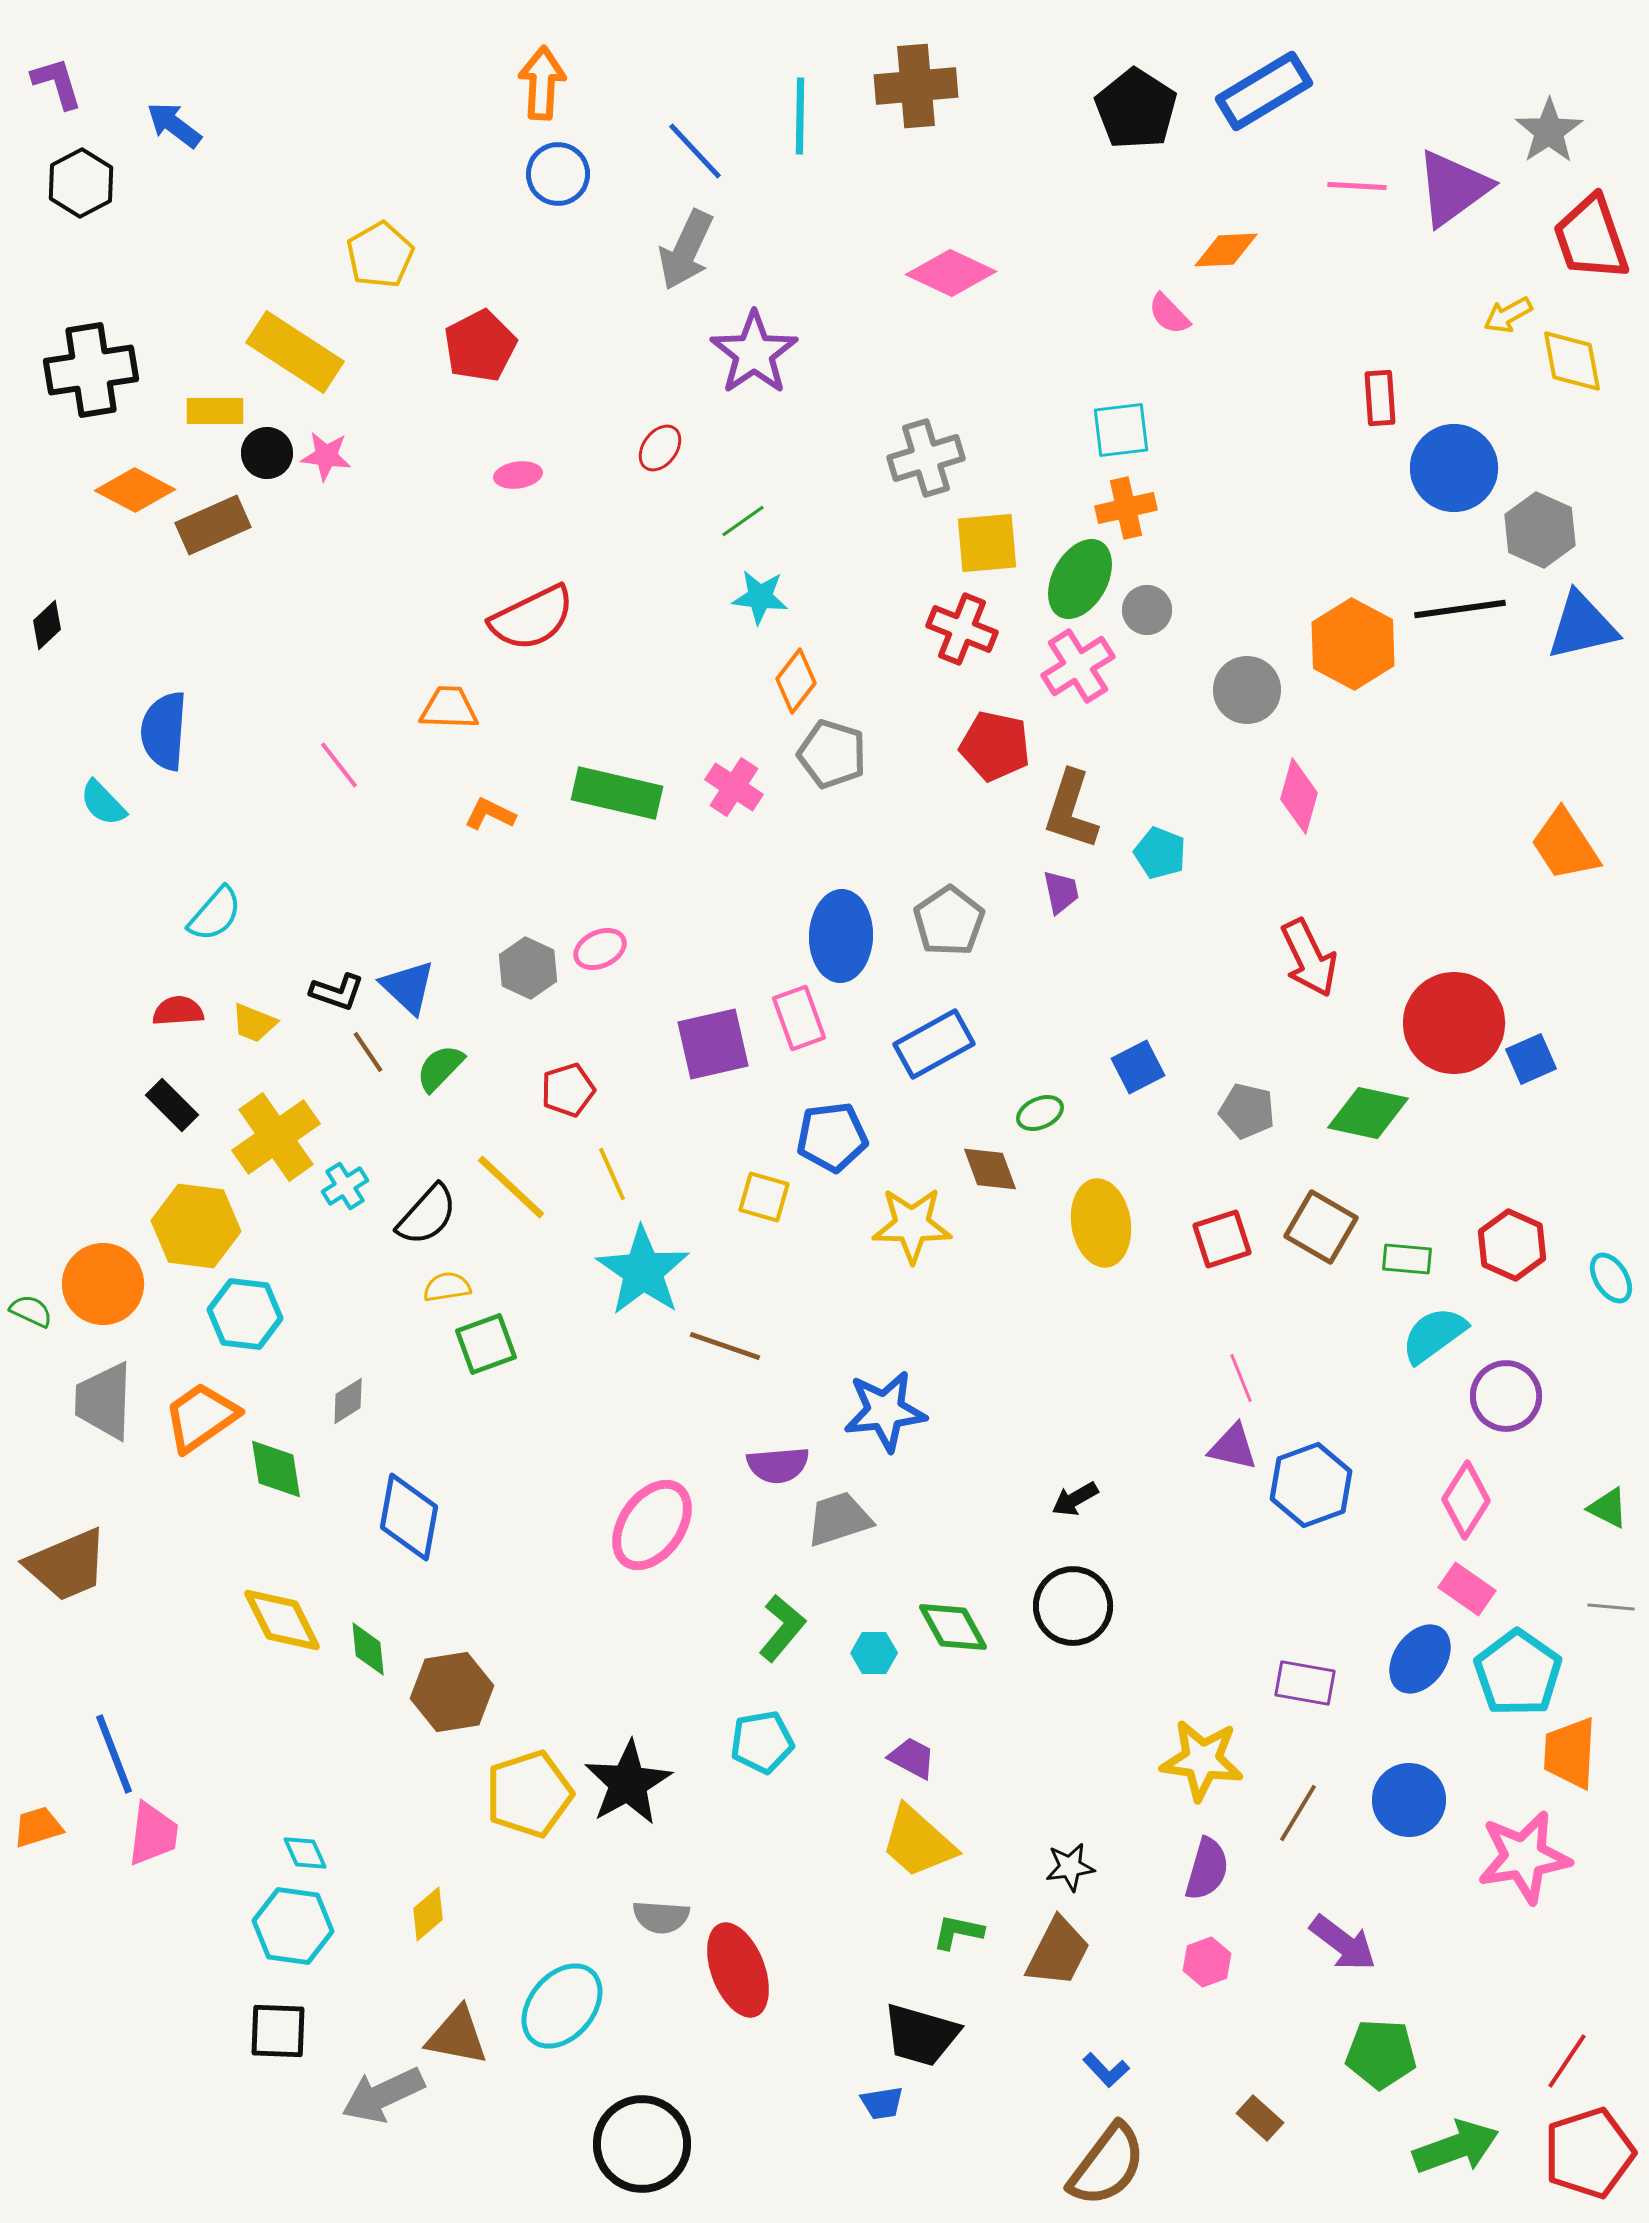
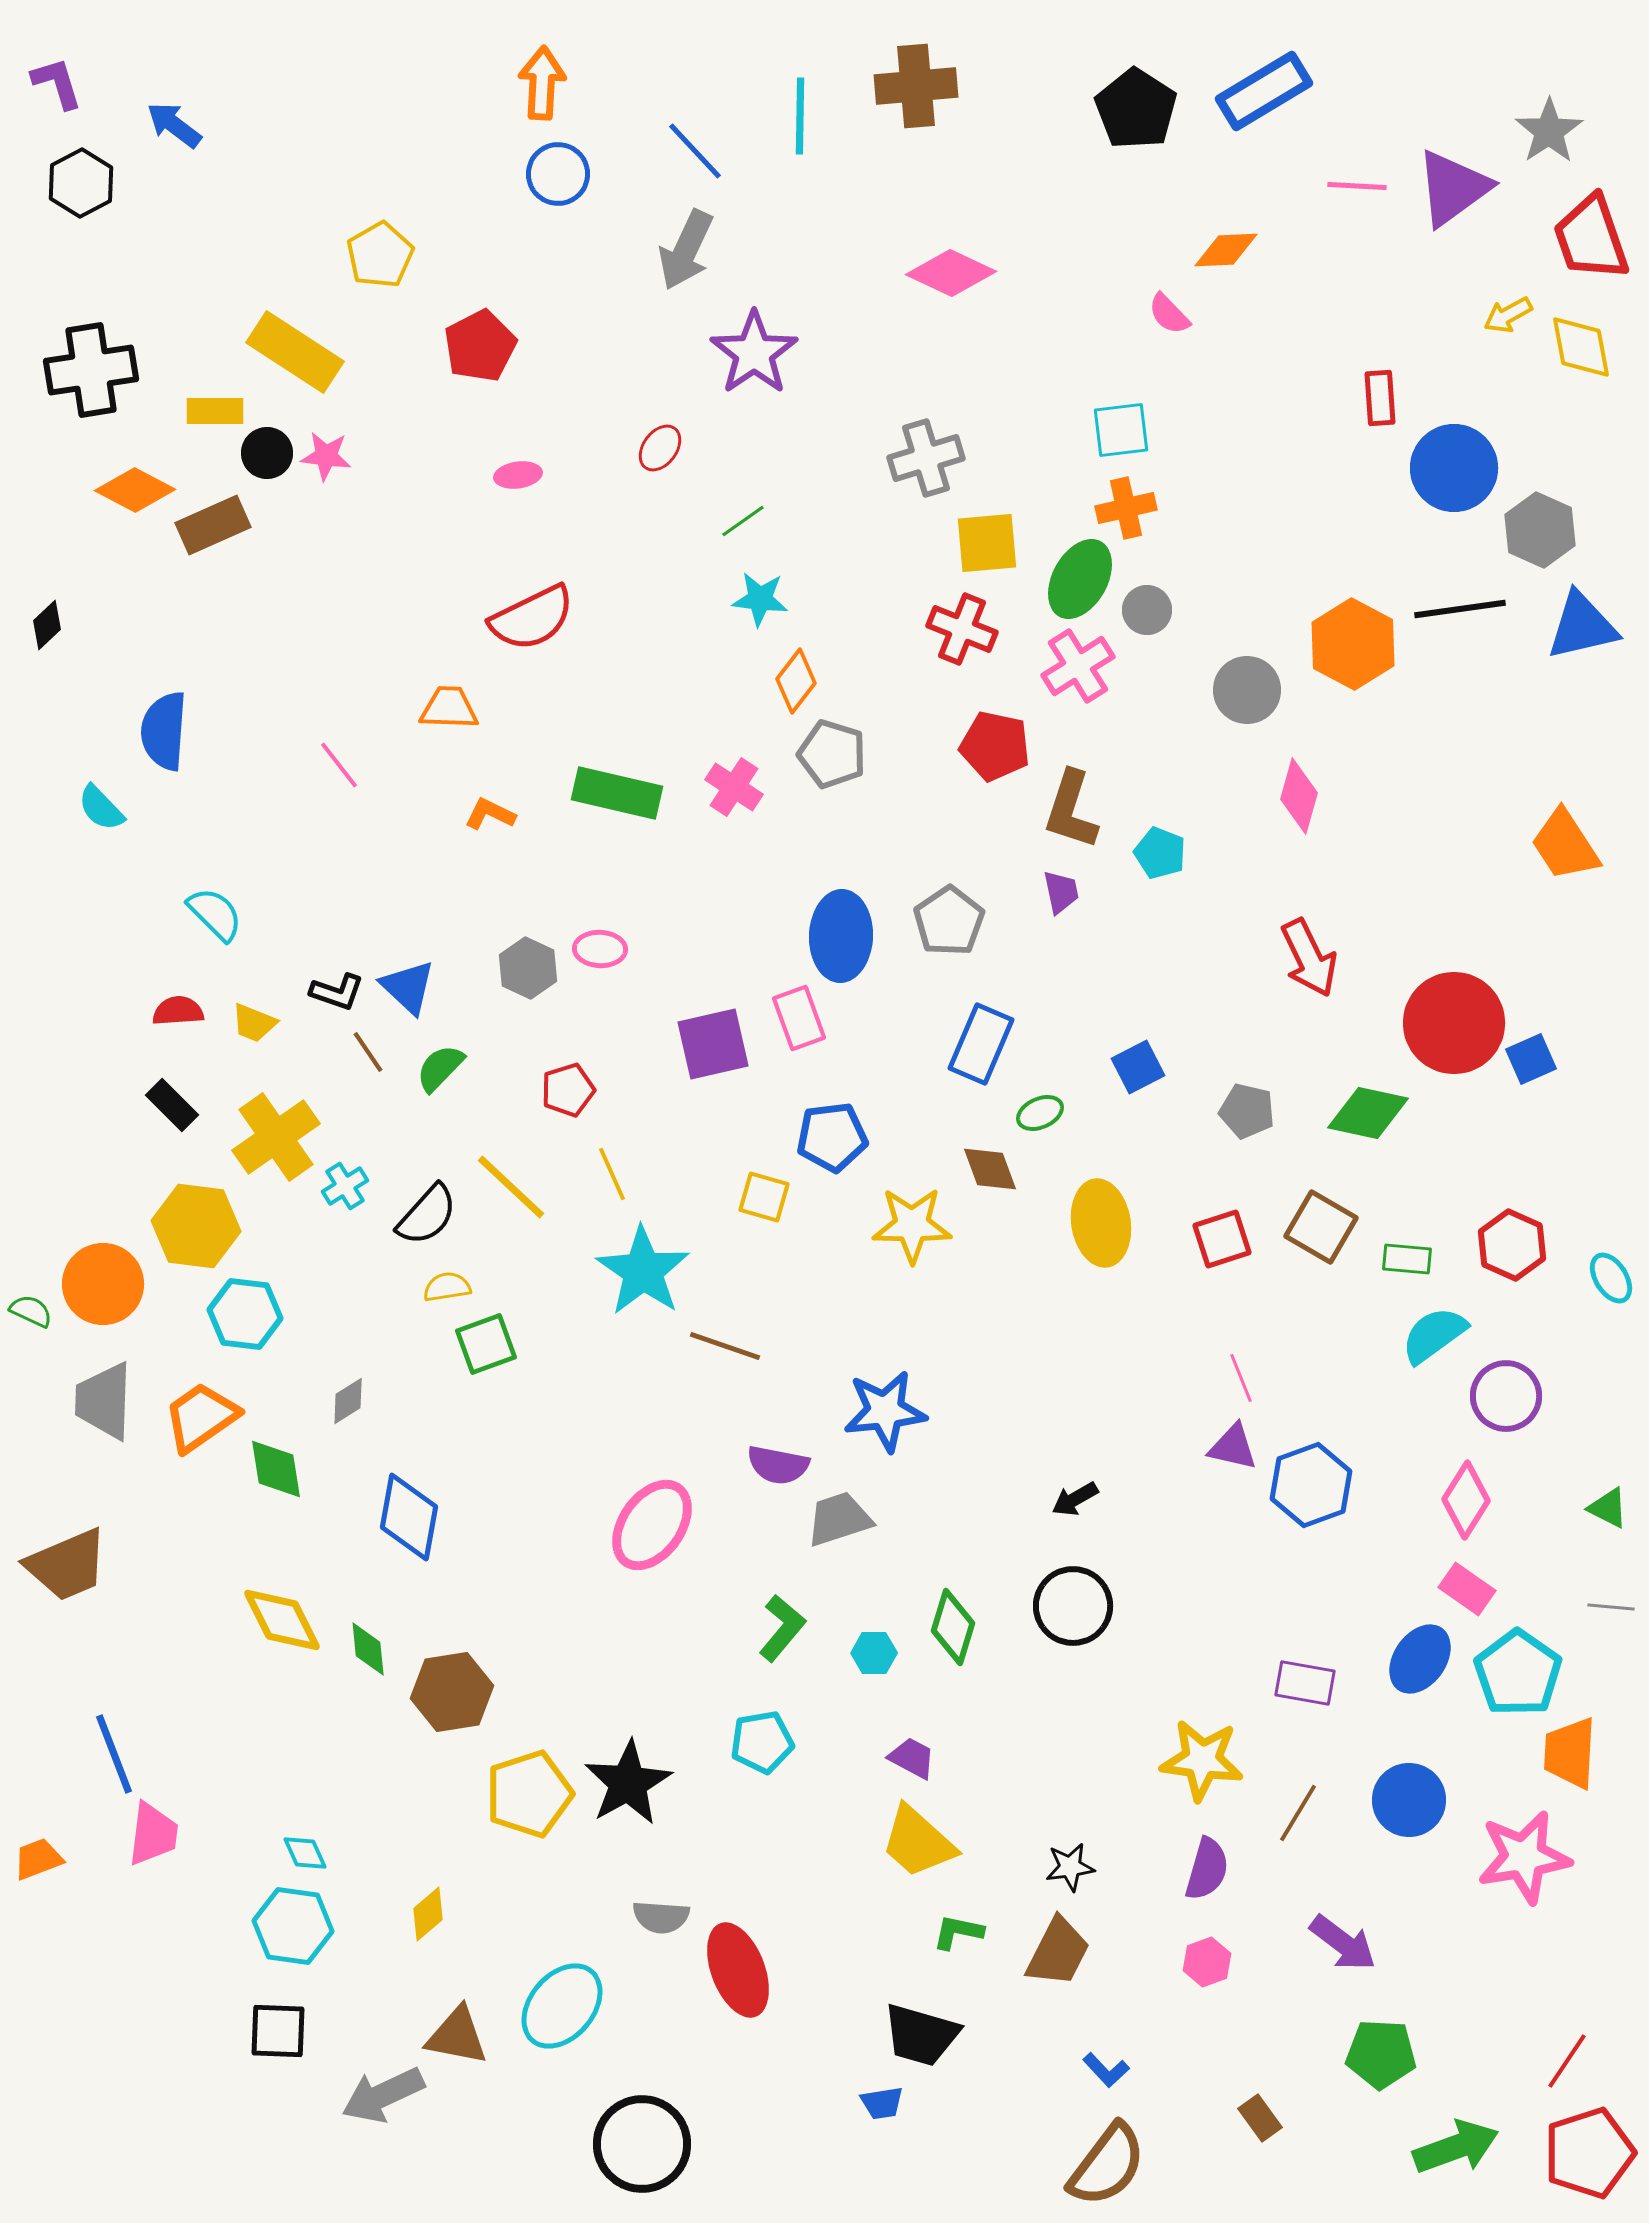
yellow diamond at (1572, 361): moved 9 px right, 14 px up
cyan star at (760, 597): moved 2 px down
cyan semicircle at (103, 803): moved 2 px left, 5 px down
cyan semicircle at (215, 914): rotated 86 degrees counterclockwise
pink ellipse at (600, 949): rotated 27 degrees clockwise
blue rectangle at (934, 1044): moved 47 px right; rotated 38 degrees counterclockwise
purple semicircle at (778, 1465): rotated 16 degrees clockwise
green diamond at (953, 1627): rotated 46 degrees clockwise
orange trapezoid at (38, 1827): moved 32 px down; rotated 4 degrees counterclockwise
brown rectangle at (1260, 2118): rotated 12 degrees clockwise
